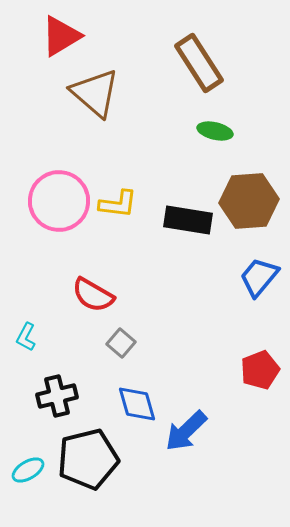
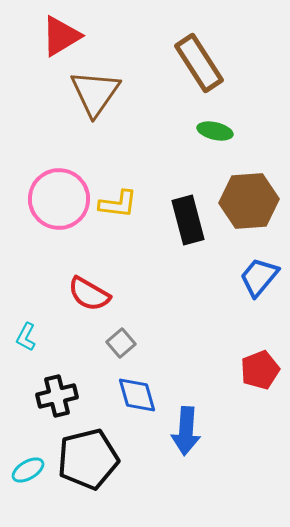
brown triangle: rotated 24 degrees clockwise
pink circle: moved 2 px up
black rectangle: rotated 66 degrees clockwise
red semicircle: moved 4 px left, 1 px up
gray square: rotated 8 degrees clockwise
blue diamond: moved 9 px up
blue arrow: rotated 42 degrees counterclockwise
